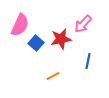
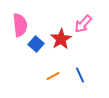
pink semicircle: rotated 30 degrees counterclockwise
red star: rotated 20 degrees counterclockwise
blue square: moved 1 px down
blue line: moved 8 px left, 14 px down; rotated 35 degrees counterclockwise
